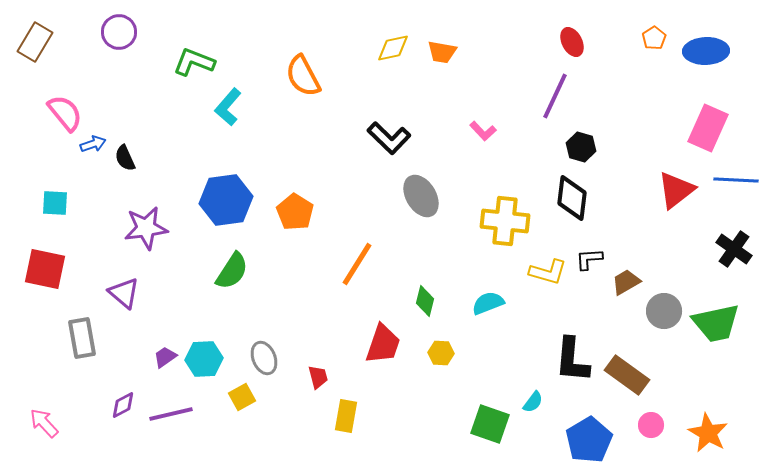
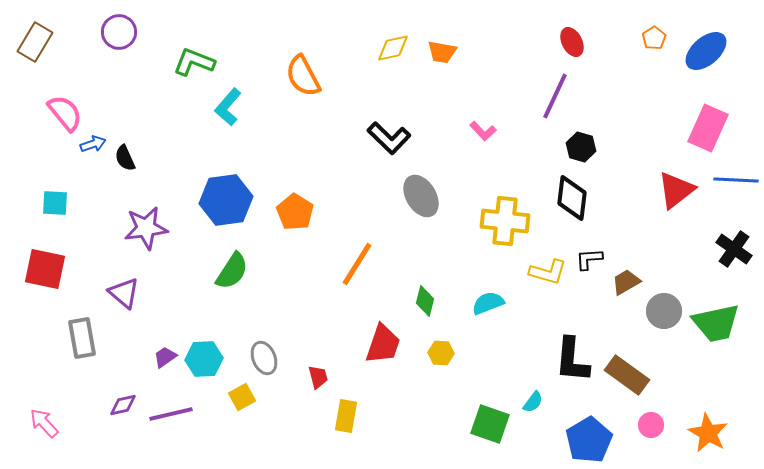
blue ellipse at (706, 51): rotated 39 degrees counterclockwise
purple diamond at (123, 405): rotated 16 degrees clockwise
